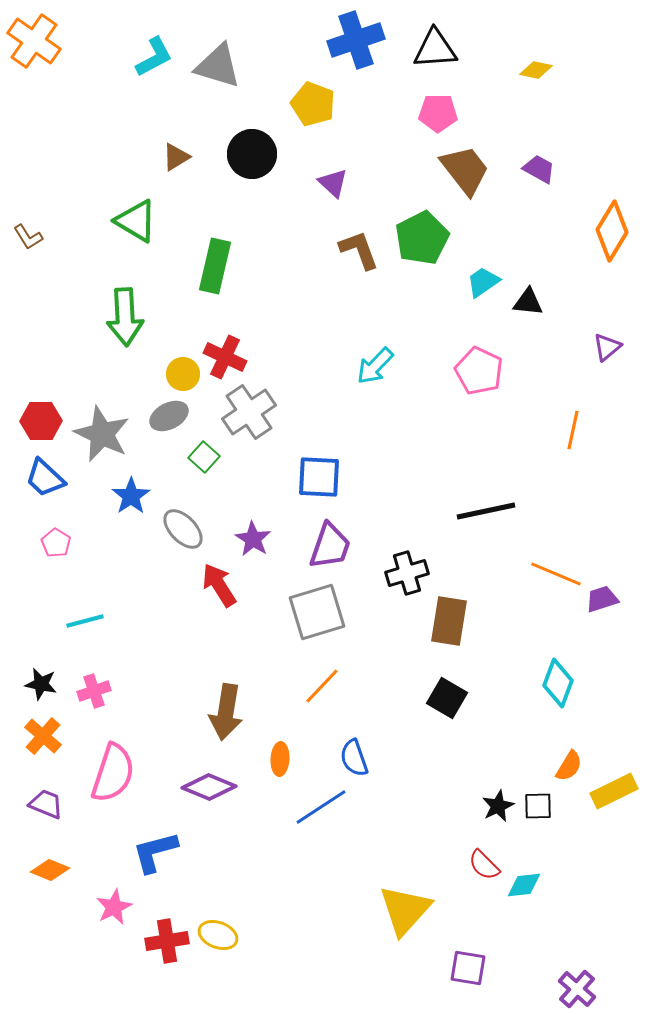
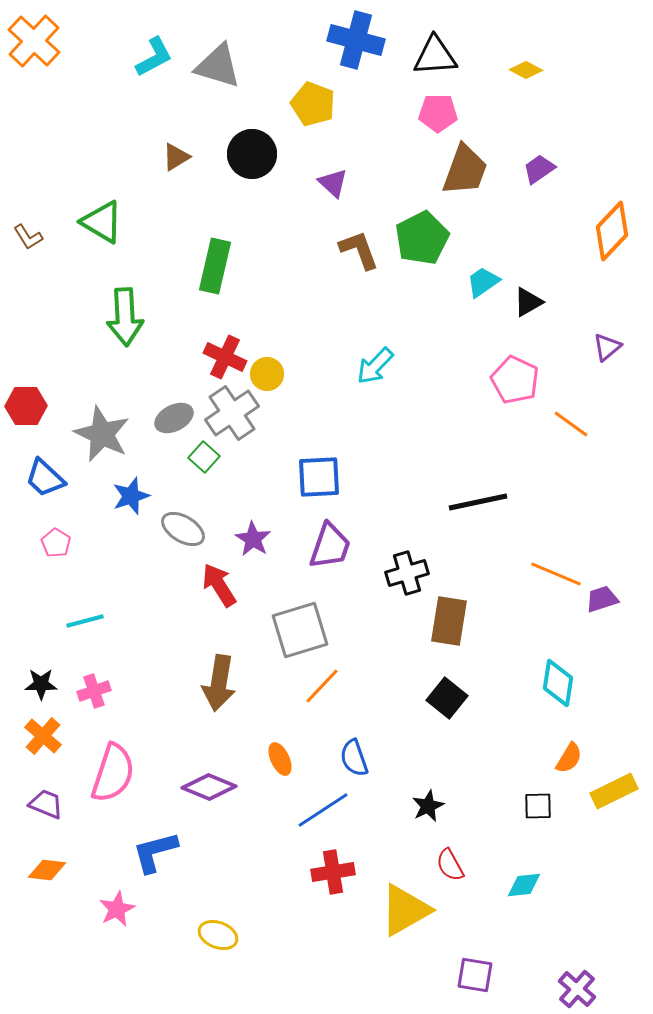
blue cross at (356, 40): rotated 34 degrees clockwise
orange cross at (34, 41): rotated 8 degrees clockwise
black triangle at (435, 49): moved 7 px down
yellow diamond at (536, 70): moved 10 px left; rotated 16 degrees clockwise
purple trapezoid at (539, 169): rotated 64 degrees counterclockwise
brown trapezoid at (465, 170): rotated 58 degrees clockwise
green triangle at (136, 221): moved 34 px left, 1 px down
orange diamond at (612, 231): rotated 12 degrees clockwise
black triangle at (528, 302): rotated 36 degrees counterclockwise
pink pentagon at (479, 371): moved 36 px right, 9 px down
yellow circle at (183, 374): moved 84 px right
gray cross at (249, 412): moved 17 px left, 1 px down
gray ellipse at (169, 416): moved 5 px right, 2 px down
red hexagon at (41, 421): moved 15 px left, 15 px up
orange line at (573, 430): moved 2 px left, 6 px up; rotated 66 degrees counterclockwise
blue square at (319, 477): rotated 6 degrees counterclockwise
blue star at (131, 496): rotated 15 degrees clockwise
black line at (486, 511): moved 8 px left, 9 px up
gray ellipse at (183, 529): rotated 15 degrees counterclockwise
gray square at (317, 612): moved 17 px left, 18 px down
cyan diamond at (558, 683): rotated 12 degrees counterclockwise
black star at (41, 684): rotated 12 degrees counterclockwise
black square at (447, 698): rotated 9 degrees clockwise
brown arrow at (226, 712): moved 7 px left, 29 px up
orange ellipse at (280, 759): rotated 28 degrees counterclockwise
orange semicircle at (569, 766): moved 8 px up
black star at (498, 806): moved 70 px left
blue line at (321, 807): moved 2 px right, 3 px down
red semicircle at (484, 865): moved 34 px left; rotated 16 degrees clockwise
orange diamond at (50, 870): moved 3 px left; rotated 15 degrees counterclockwise
pink star at (114, 907): moved 3 px right, 2 px down
yellow triangle at (405, 910): rotated 18 degrees clockwise
red cross at (167, 941): moved 166 px right, 69 px up
purple square at (468, 968): moved 7 px right, 7 px down
